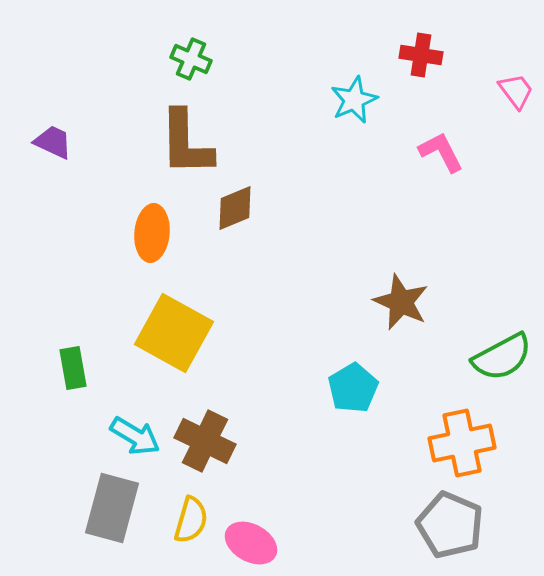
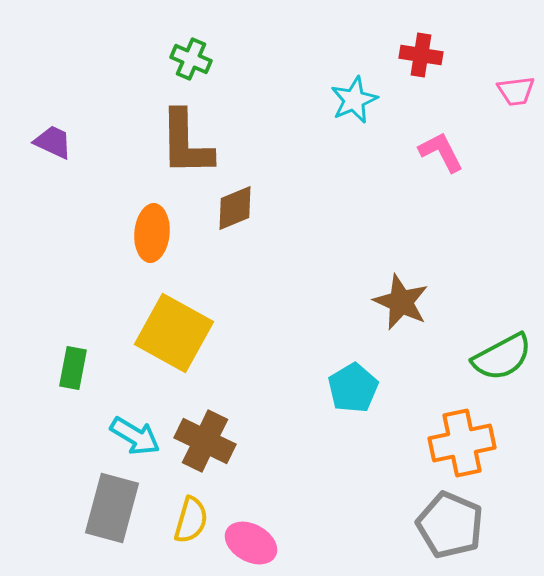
pink trapezoid: rotated 120 degrees clockwise
green rectangle: rotated 21 degrees clockwise
